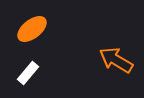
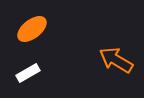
white rectangle: rotated 20 degrees clockwise
